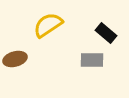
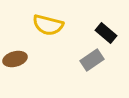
yellow semicircle: rotated 132 degrees counterclockwise
gray rectangle: rotated 35 degrees counterclockwise
